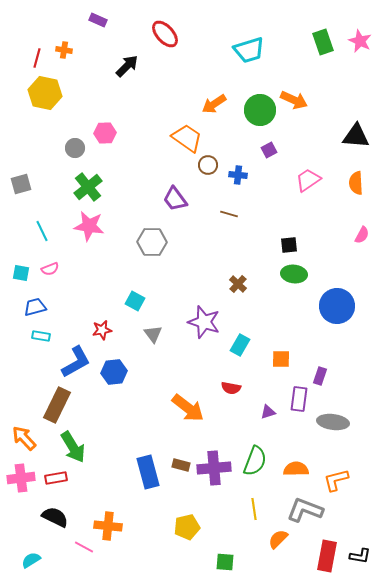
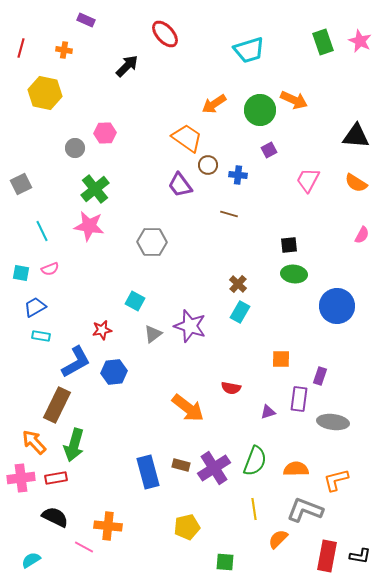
purple rectangle at (98, 20): moved 12 px left
red line at (37, 58): moved 16 px left, 10 px up
pink trapezoid at (308, 180): rotated 28 degrees counterclockwise
orange semicircle at (356, 183): rotated 55 degrees counterclockwise
gray square at (21, 184): rotated 10 degrees counterclockwise
green cross at (88, 187): moved 7 px right, 2 px down
purple trapezoid at (175, 199): moved 5 px right, 14 px up
blue trapezoid at (35, 307): rotated 15 degrees counterclockwise
purple star at (204, 322): moved 14 px left, 4 px down
gray triangle at (153, 334): rotated 30 degrees clockwise
cyan rectangle at (240, 345): moved 33 px up
orange arrow at (24, 438): moved 10 px right, 4 px down
green arrow at (73, 447): moved 1 px right, 2 px up; rotated 48 degrees clockwise
purple cross at (214, 468): rotated 28 degrees counterclockwise
